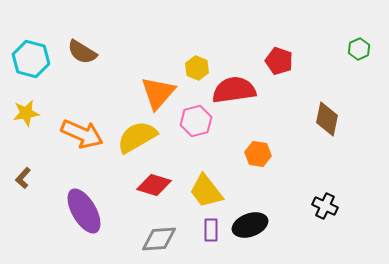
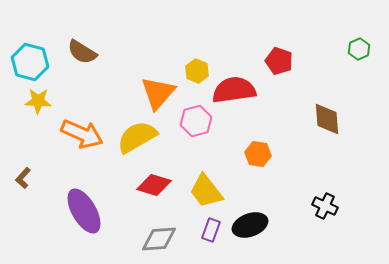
cyan hexagon: moved 1 px left, 3 px down
yellow hexagon: moved 3 px down
yellow star: moved 12 px right, 12 px up; rotated 12 degrees clockwise
brown diamond: rotated 16 degrees counterclockwise
purple rectangle: rotated 20 degrees clockwise
